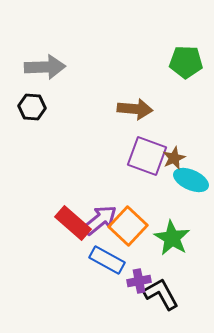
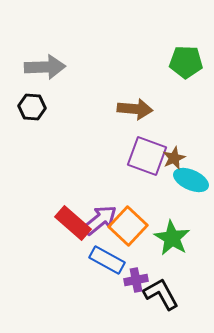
purple cross: moved 3 px left, 1 px up
